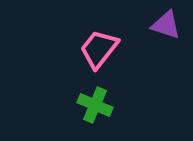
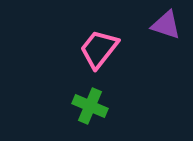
green cross: moved 5 px left, 1 px down
